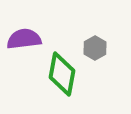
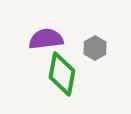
purple semicircle: moved 22 px right
